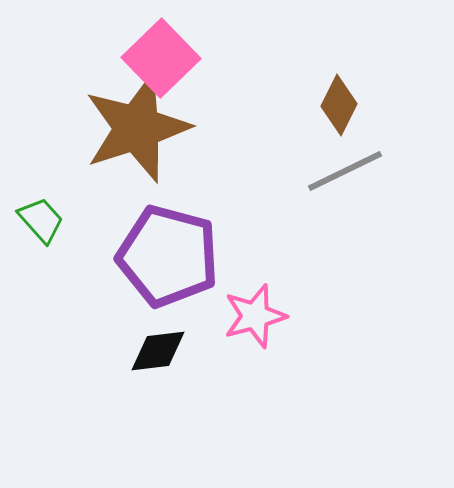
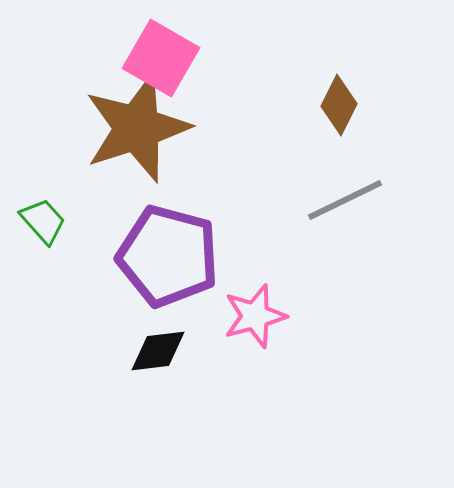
pink square: rotated 16 degrees counterclockwise
gray line: moved 29 px down
green trapezoid: moved 2 px right, 1 px down
